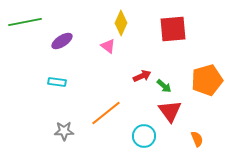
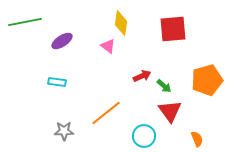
yellow diamond: rotated 15 degrees counterclockwise
